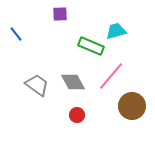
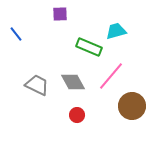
green rectangle: moved 2 px left, 1 px down
gray trapezoid: rotated 10 degrees counterclockwise
